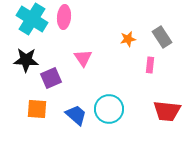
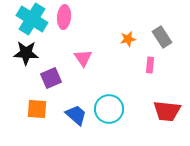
black star: moved 7 px up
